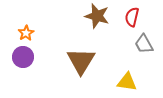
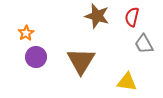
purple circle: moved 13 px right
